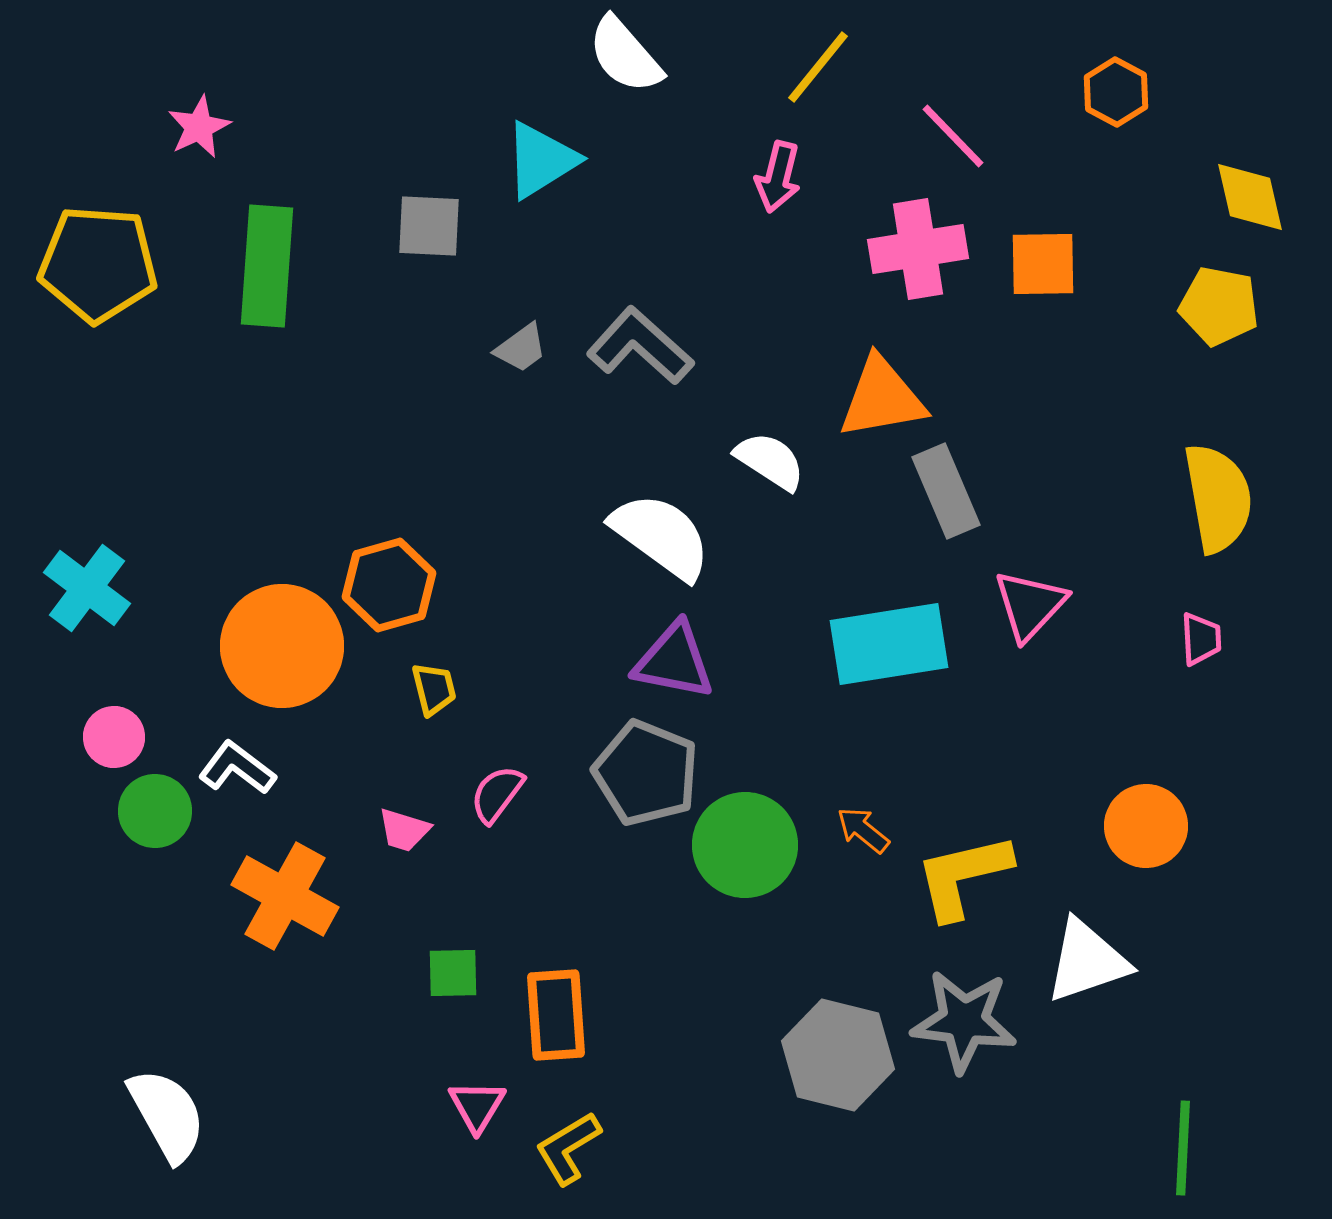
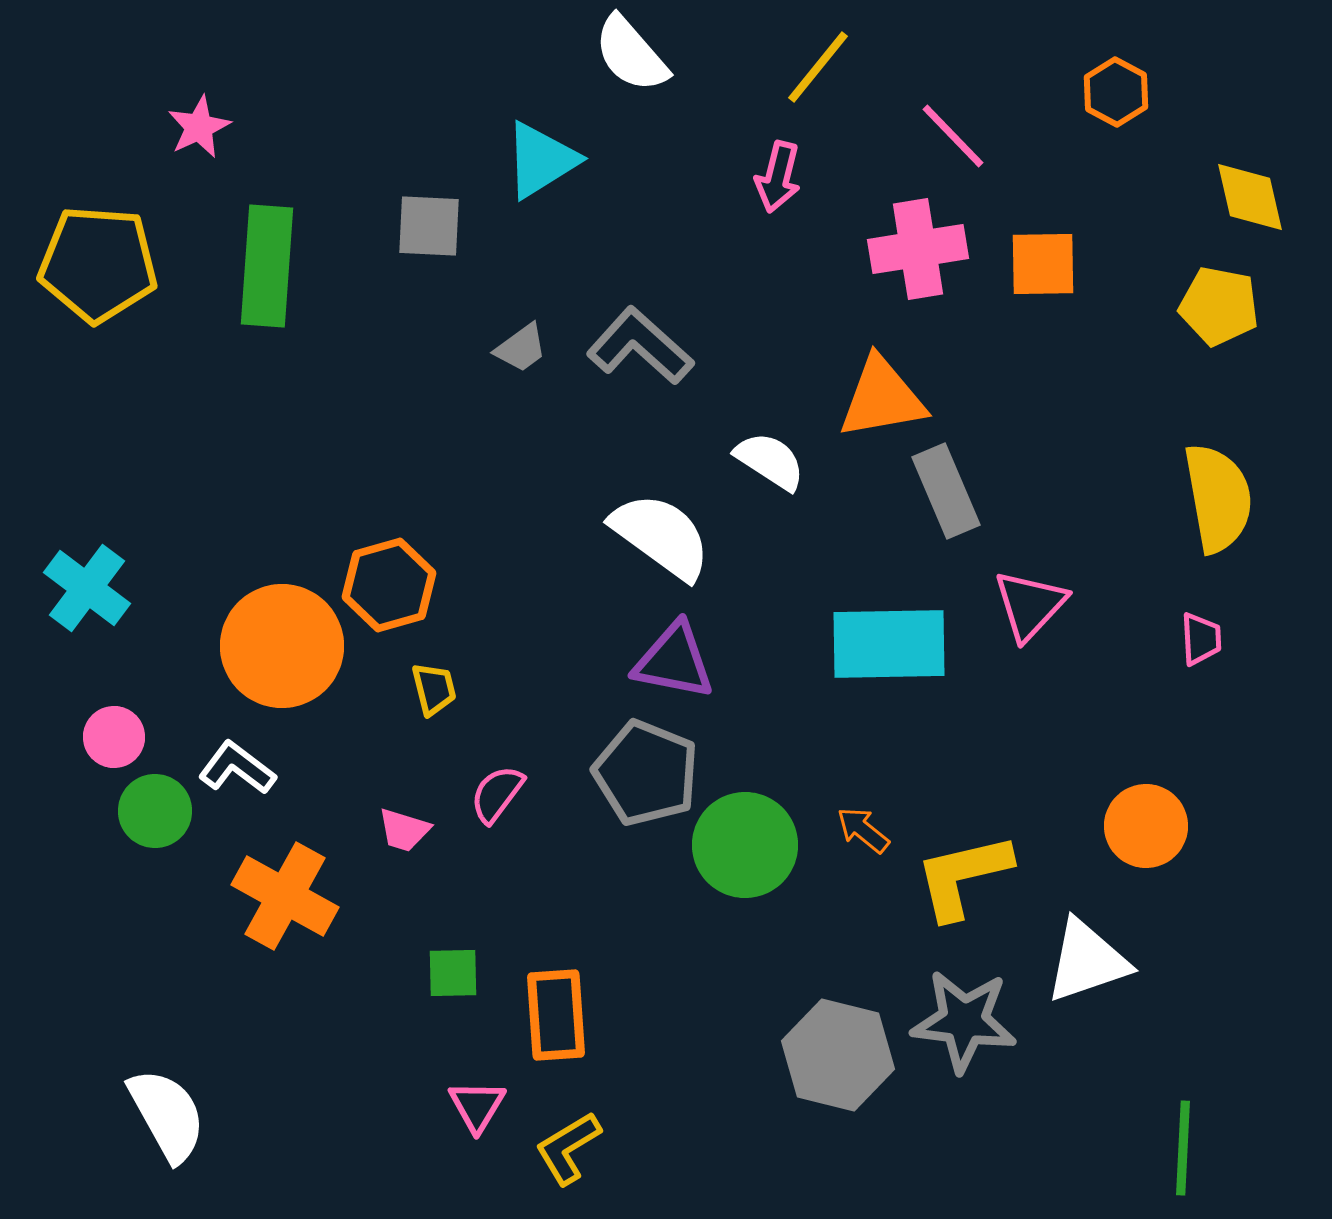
white semicircle at (625, 55): moved 6 px right, 1 px up
cyan rectangle at (889, 644): rotated 8 degrees clockwise
